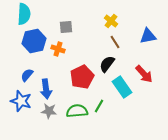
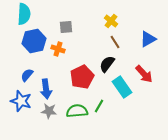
blue triangle: moved 3 px down; rotated 18 degrees counterclockwise
